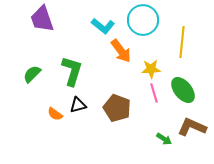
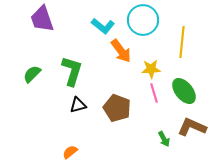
green ellipse: moved 1 px right, 1 px down
orange semicircle: moved 15 px right, 38 px down; rotated 105 degrees clockwise
green arrow: rotated 28 degrees clockwise
